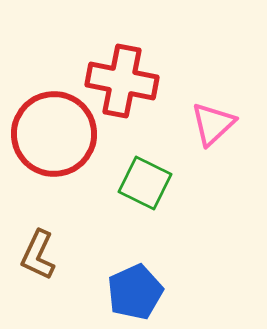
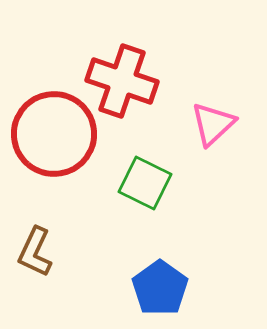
red cross: rotated 8 degrees clockwise
brown L-shape: moved 3 px left, 3 px up
blue pentagon: moved 25 px right, 4 px up; rotated 12 degrees counterclockwise
